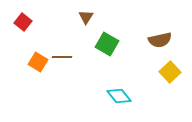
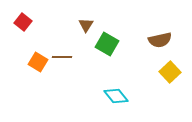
brown triangle: moved 8 px down
cyan diamond: moved 3 px left
